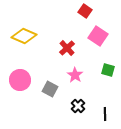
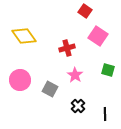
yellow diamond: rotated 30 degrees clockwise
red cross: rotated 28 degrees clockwise
